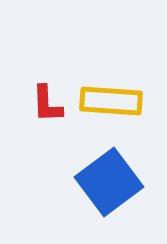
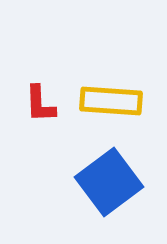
red L-shape: moved 7 px left
